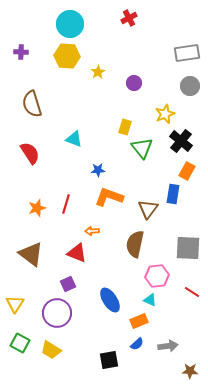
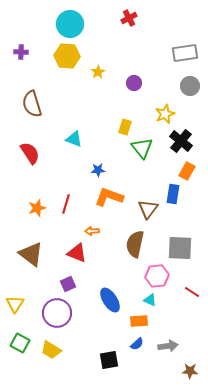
gray rectangle at (187, 53): moved 2 px left
gray square at (188, 248): moved 8 px left
orange rectangle at (139, 321): rotated 18 degrees clockwise
